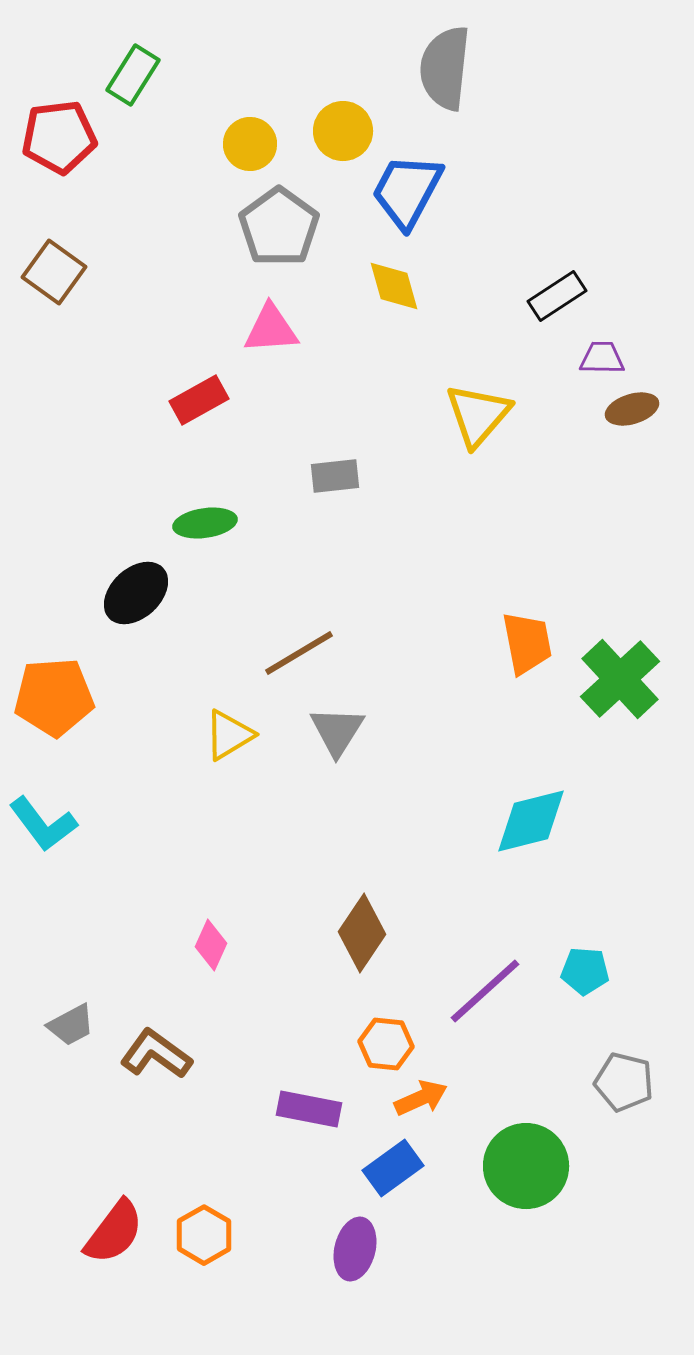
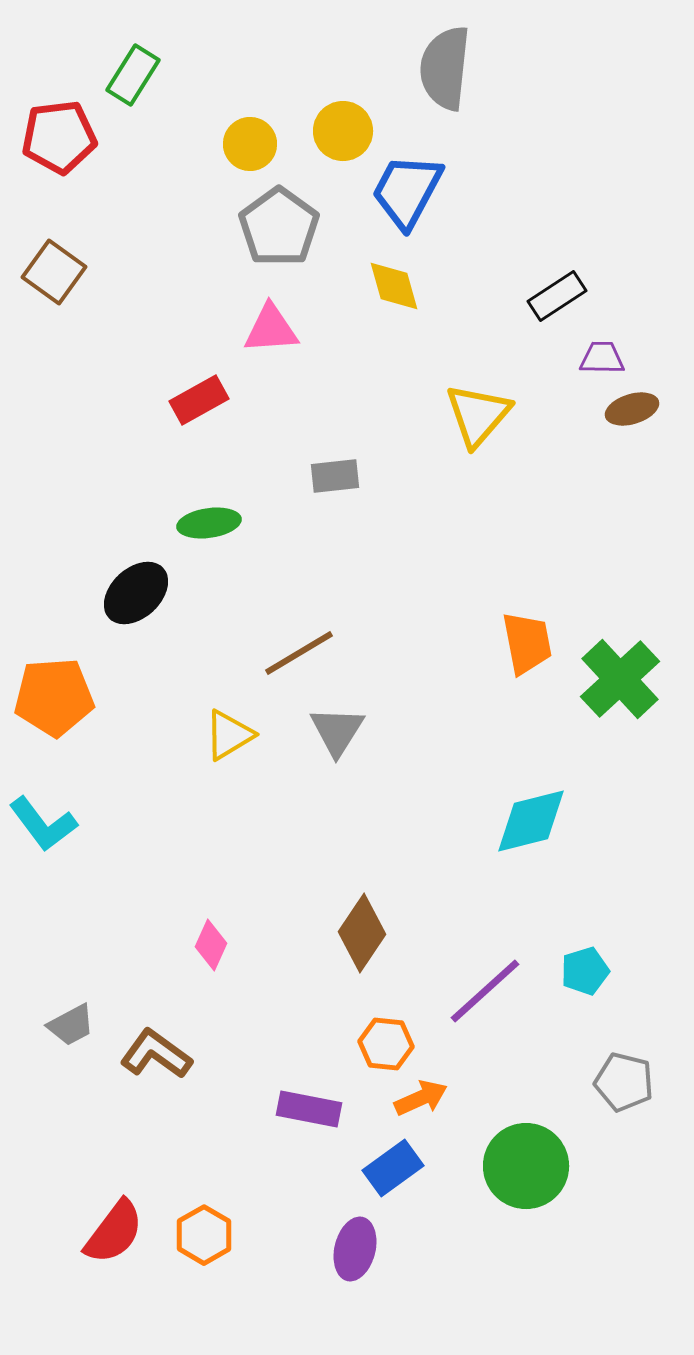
green ellipse at (205, 523): moved 4 px right
cyan pentagon at (585, 971): rotated 21 degrees counterclockwise
